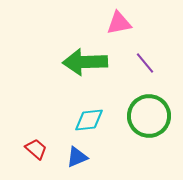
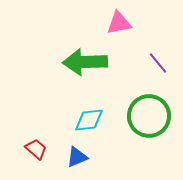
purple line: moved 13 px right
